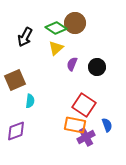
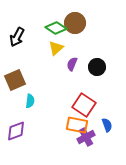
black arrow: moved 8 px left
orange rectangle: moved 2 px right
